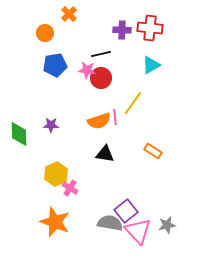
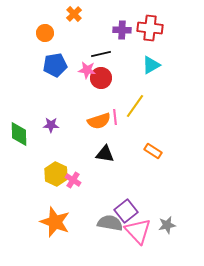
orange cross: moved 5 px right
yellow line: moved 2 px right, 3 px down
yellow hexagon: rotated 10 degrees counterclockwise
pink cross: moved 3 px right, 8 px up
